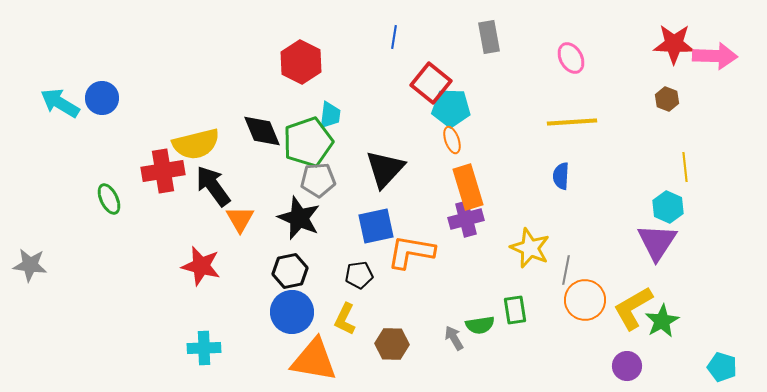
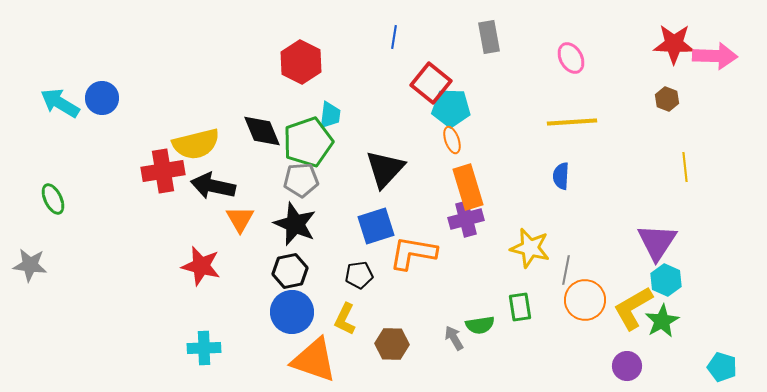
gray pentagon at (318, 180): moved 17 px left
black arrow at (213, 186): rotated 42 degrees counterclockwise
green ellipse at (109, 199): moved 56 px left
cyan hexagon at (668, 207): moved 2 px left, 73 px down
black star at (299, 218): moved 4 px left, 6 px down
blue square at (376, 226): rotated 6 degrees counterclockwise
yellow star at (530, 248): rotated 9 degrees counterclockwise
orange L-shape at (411, 252): moved 2 px right, 1 px down
green rectangle at (515, 310): moved 5 px right, 3 px up
orange triangle at (314, 360): rotated 9 degrees clockwise
